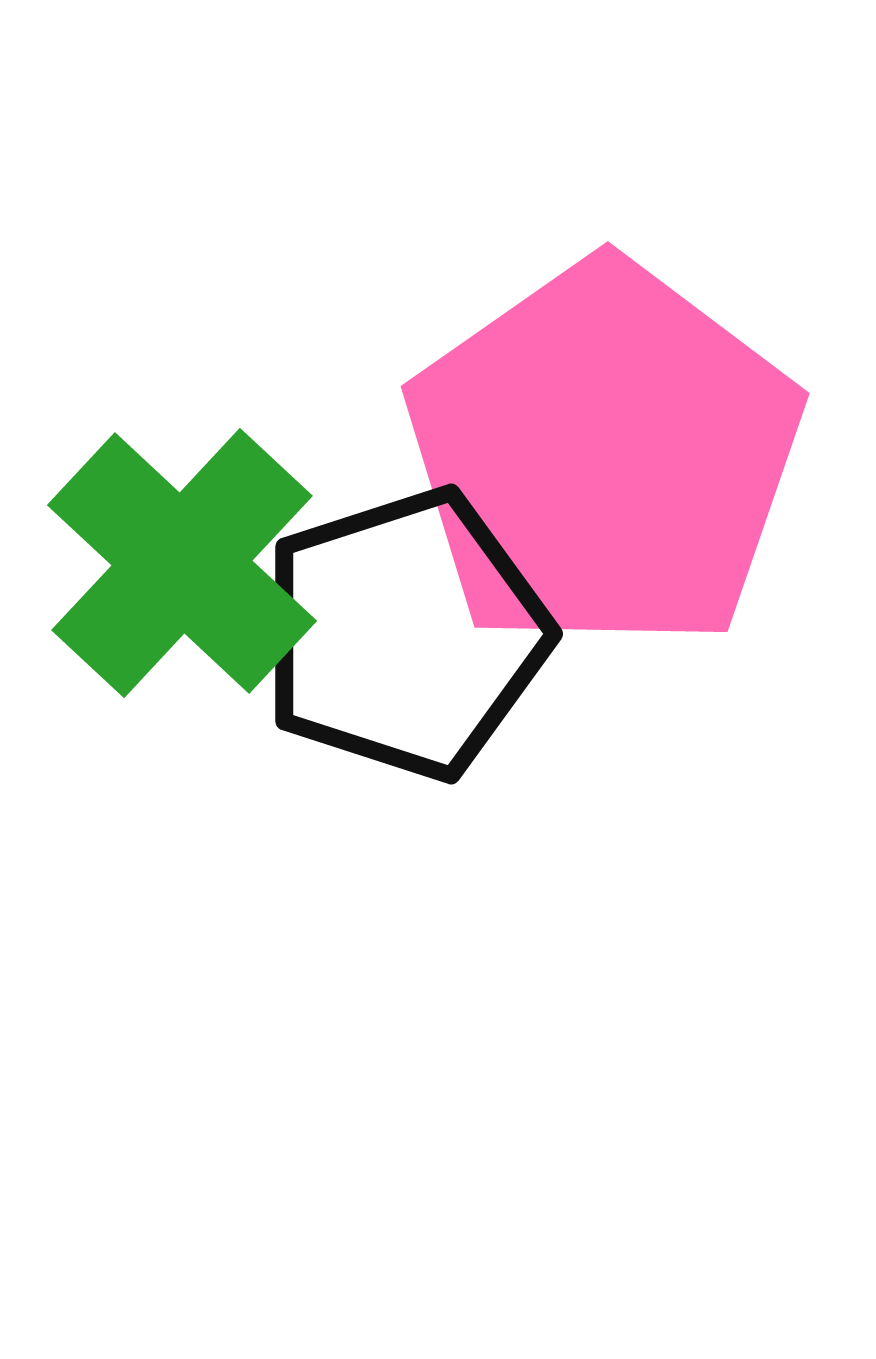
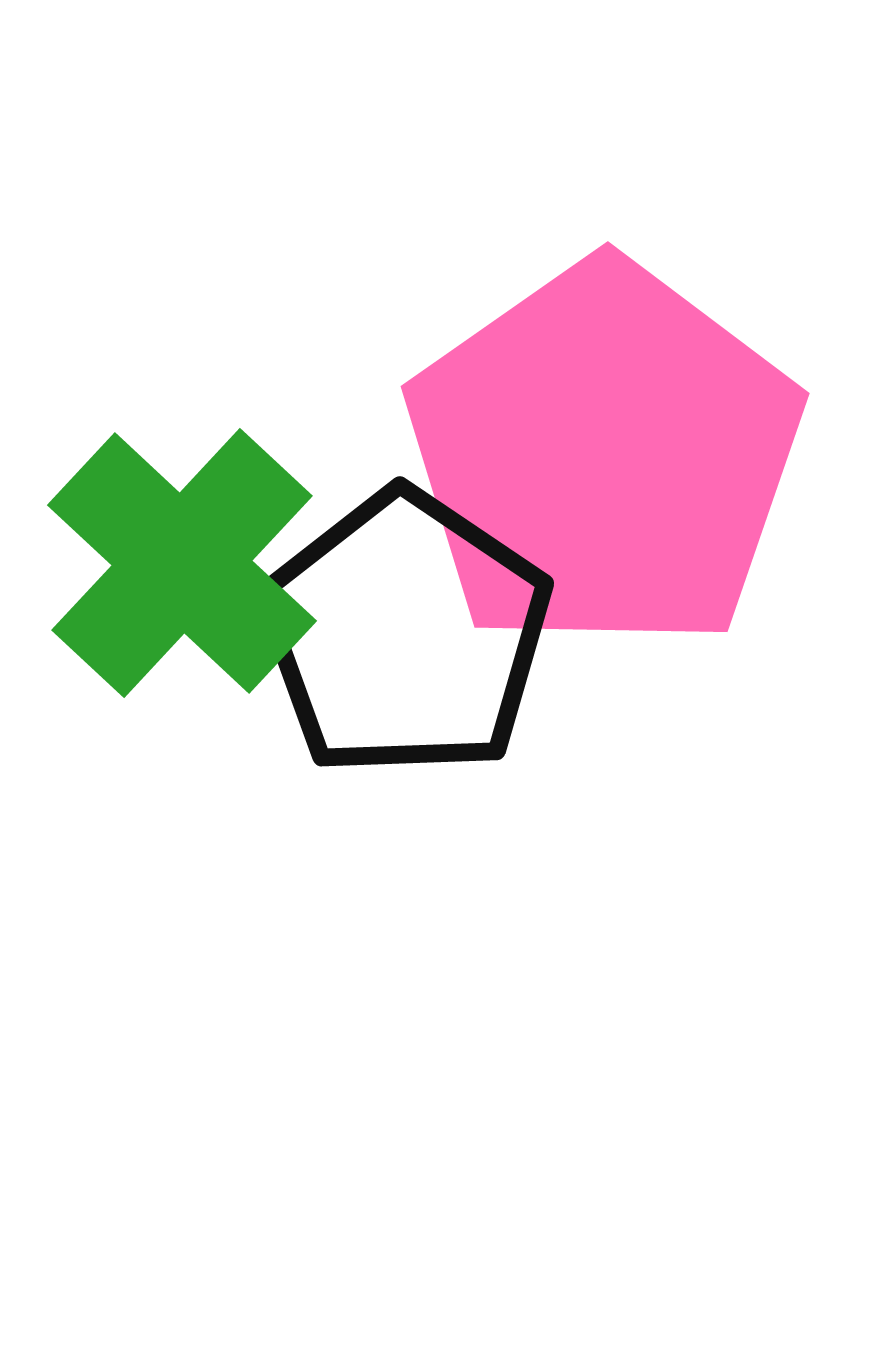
black pentagon: rotated 20 degrees counterclockwise
